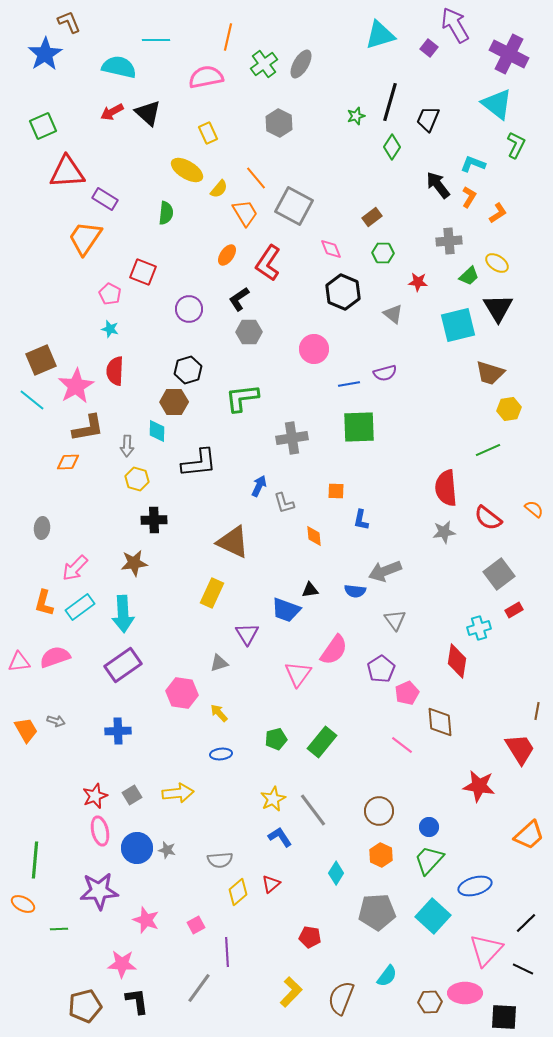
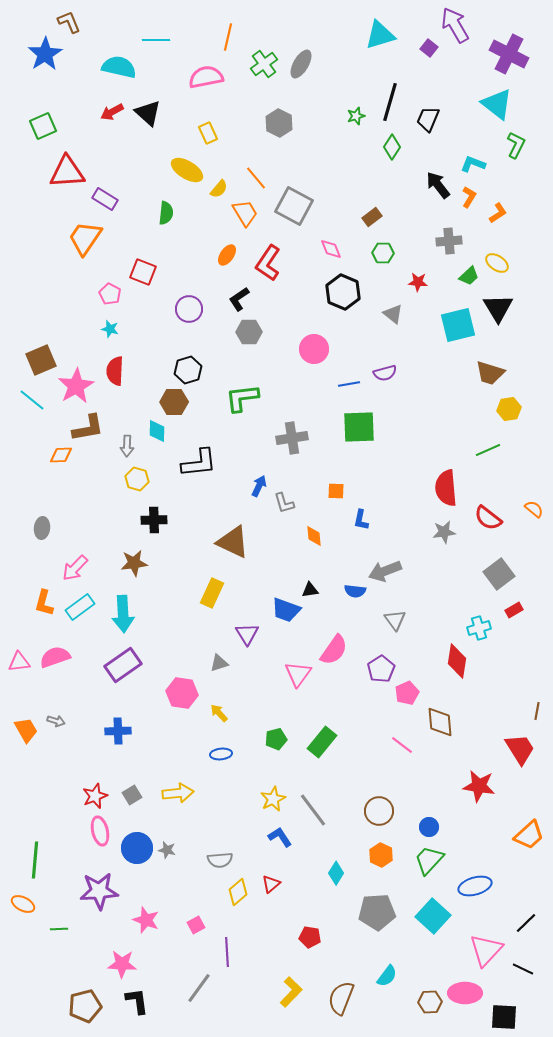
orange diamond at (68, 462): moved 7 px left, 7 px up
